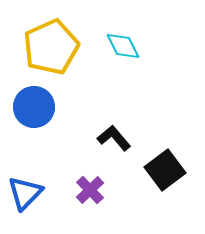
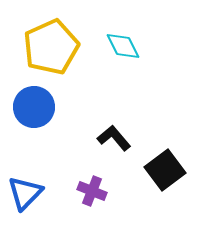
purple cross: moved 2 px right, 1 px down; rotated 24 degrees counterclockwise
